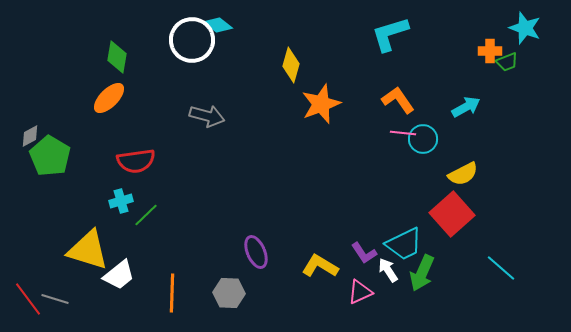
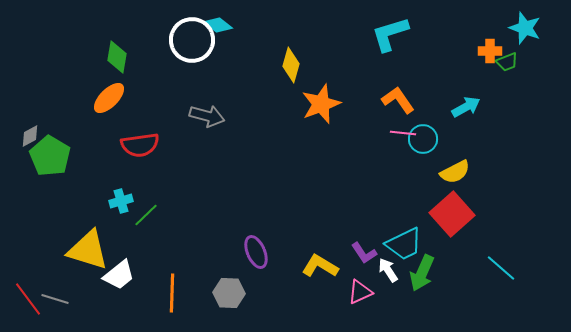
red semicircle: moved 4 px right, 16 px up
yellow semicircle: moved 8 px left, 2 px up
